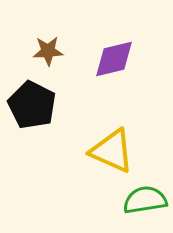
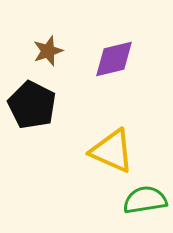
brown star: rotated 16 degrees counterclockwise
